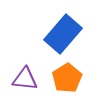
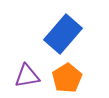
purple triangle: moved 2 px right, 3 px up; rotated 16 degrees counterclockwise
